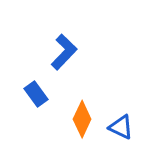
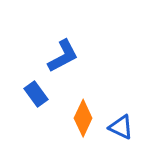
blue L-shape: moved 1 px left, 4 px down; rotated 18 degrees clockwise
orange diamond: moved 1 px right, 1 px up
